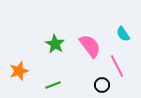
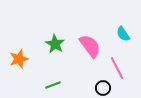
pink line: moved 2 px down
orange star: moved 12 px up
black circle: moved 1 px right, 3 px down
